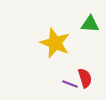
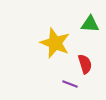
red semicircle: moved 14 px up
